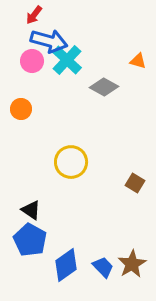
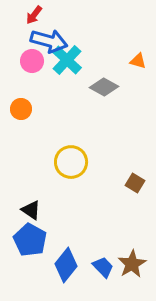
blue diamond: rotated 16 degrees counterclockwise
